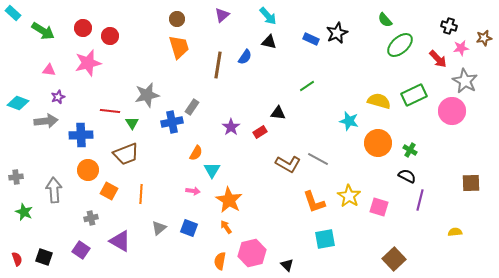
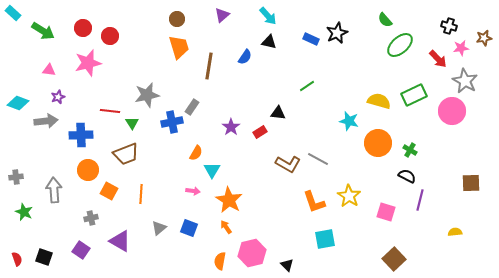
brown line at (218, 65): moved 9 px left, 1 px down
pink square at (379, 207): moved 7 px right, 5 px down
